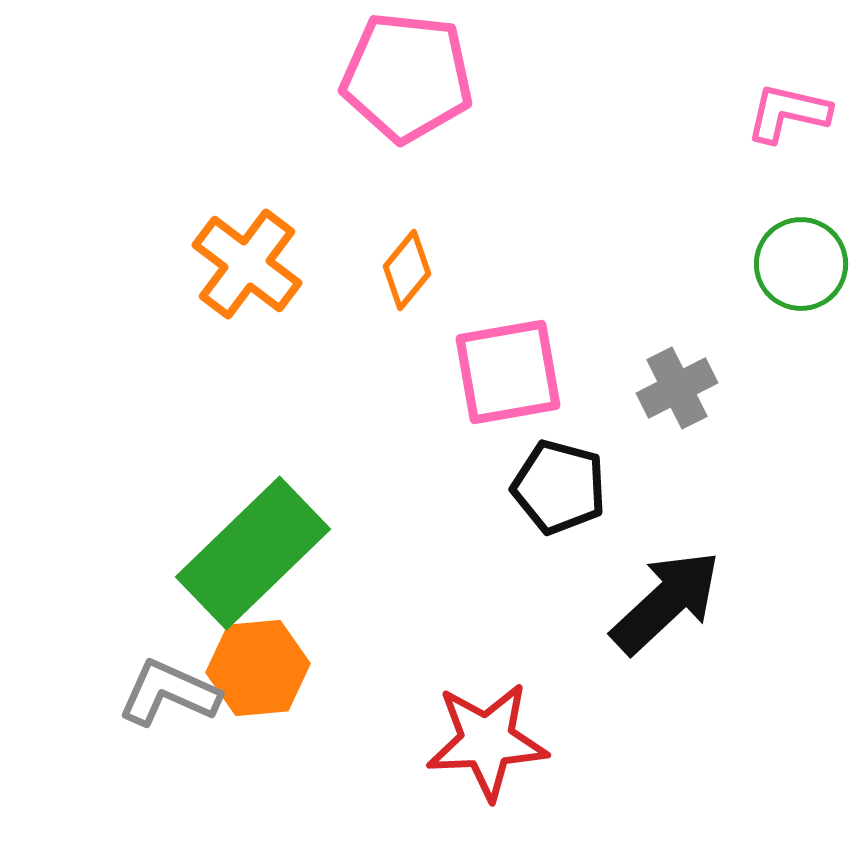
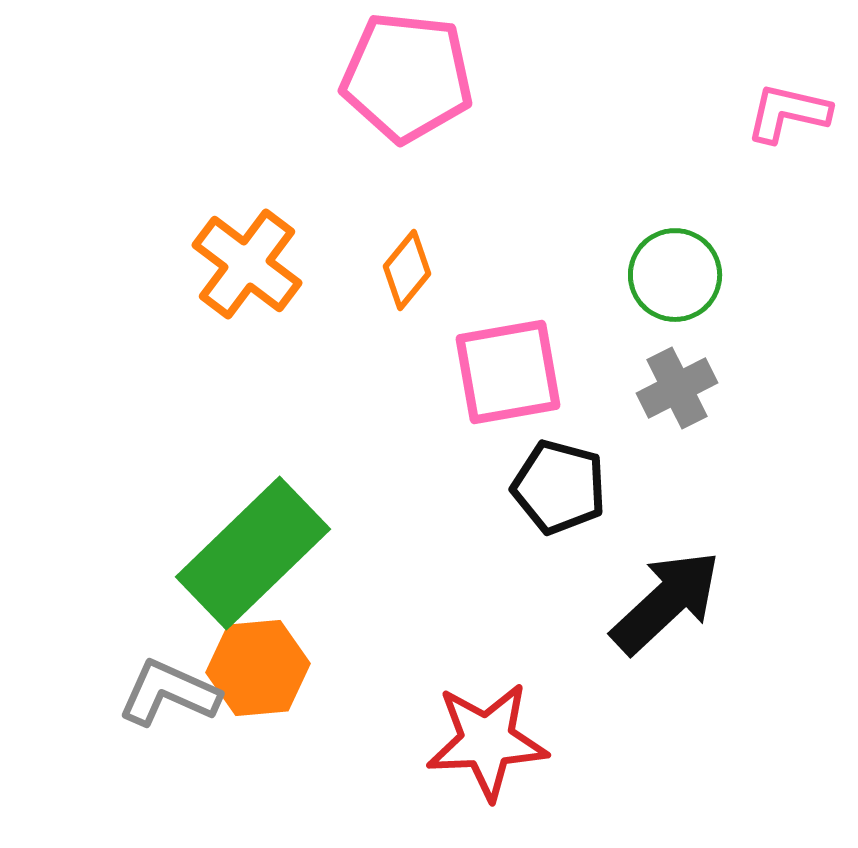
green circle: moved 126 px left, 11 px down
